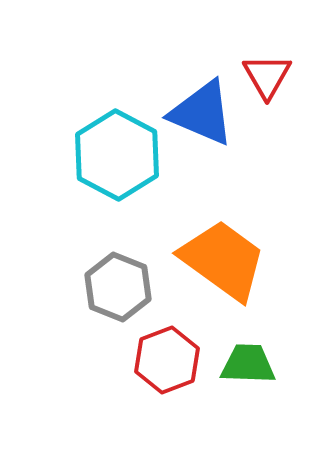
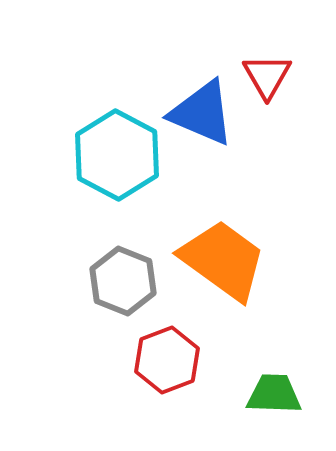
gray hexagon: moved 5 px right, 6 px up
green trapezoid: moved 26 px right, 30 px down
